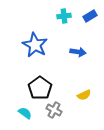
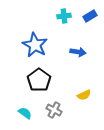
black pentagon: moved 1 px left, 8 px up
